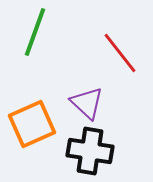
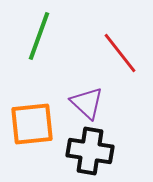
green line: moved 4 px right, 4 px down
orange square: rotated 18 degrees clockwise
